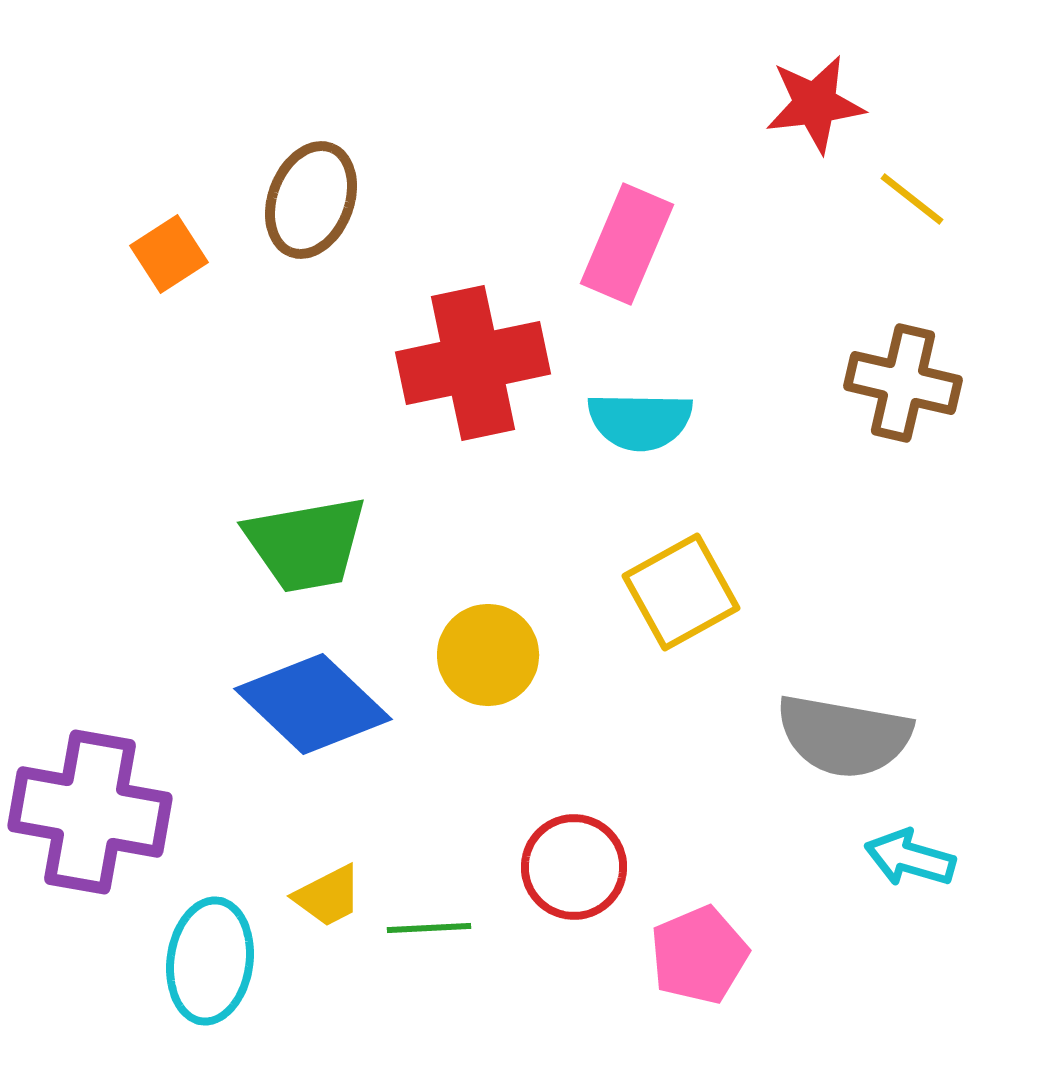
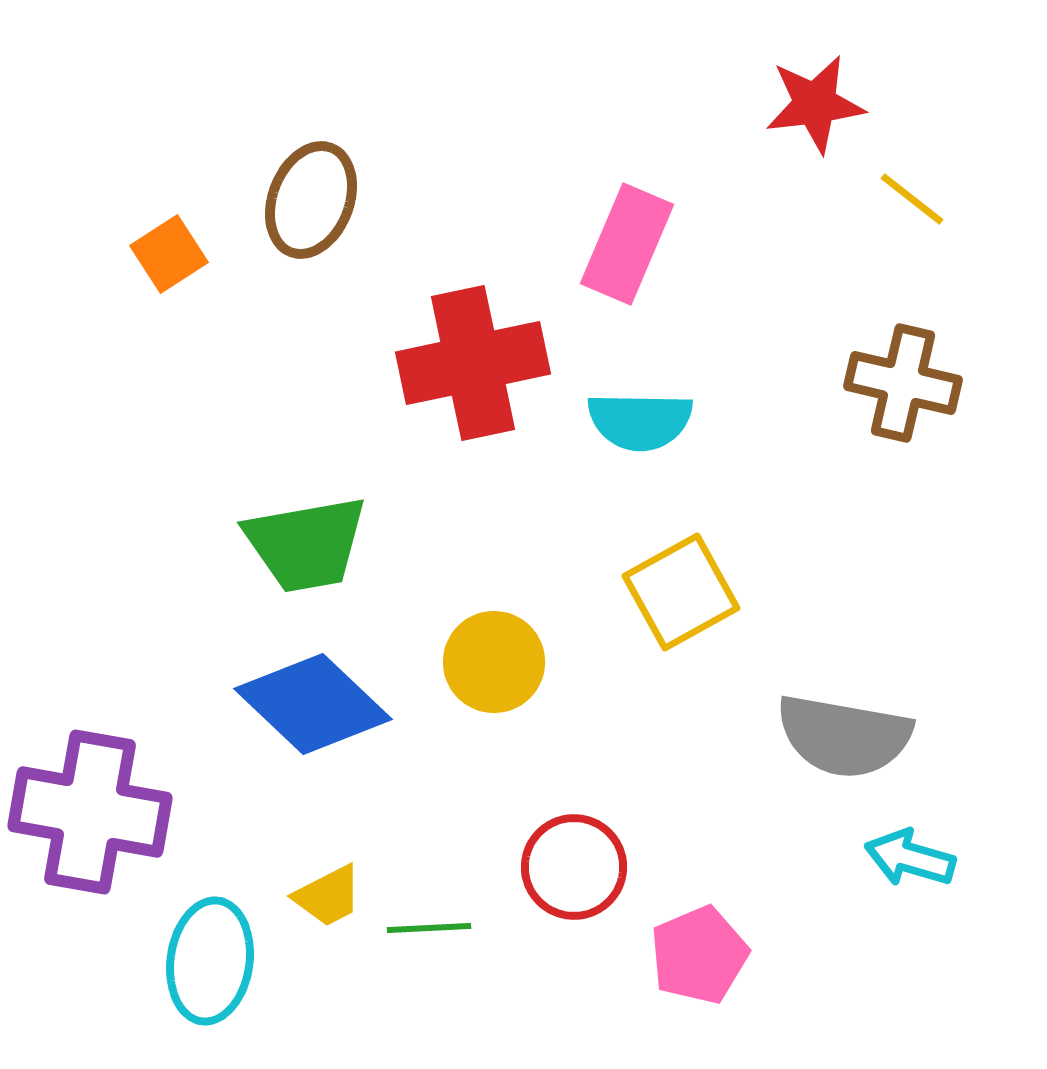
yellow circle: moved 6 px right, 7 px down
